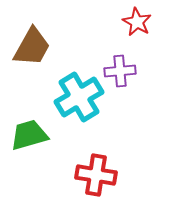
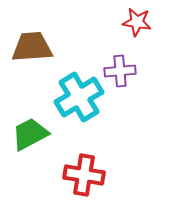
red star: rotated 20 degrees counterclockwise
brown trapezoid: rotated 123 degrees counterclockwise
green trapezoid: moved 1 px right, 1 px up; rotated 12 degrees counterclockwise
red cross: moved 12 px left
